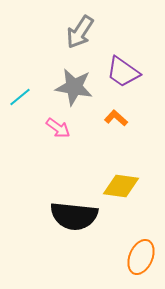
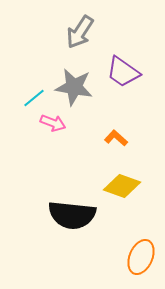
cyan line: moved 14 px right, 1 px down
orange L-shape: moved 20 px down
pink arrow: moved 5 px left, 5 px up; rotated 15 degrees counterclockwise
yellow diamond: moved 1 px right; rotated 12 degrees clockwise
black semicircle: moved 2 px left, 1 px up
